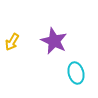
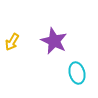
cyan ellipse: moved 1 px right
